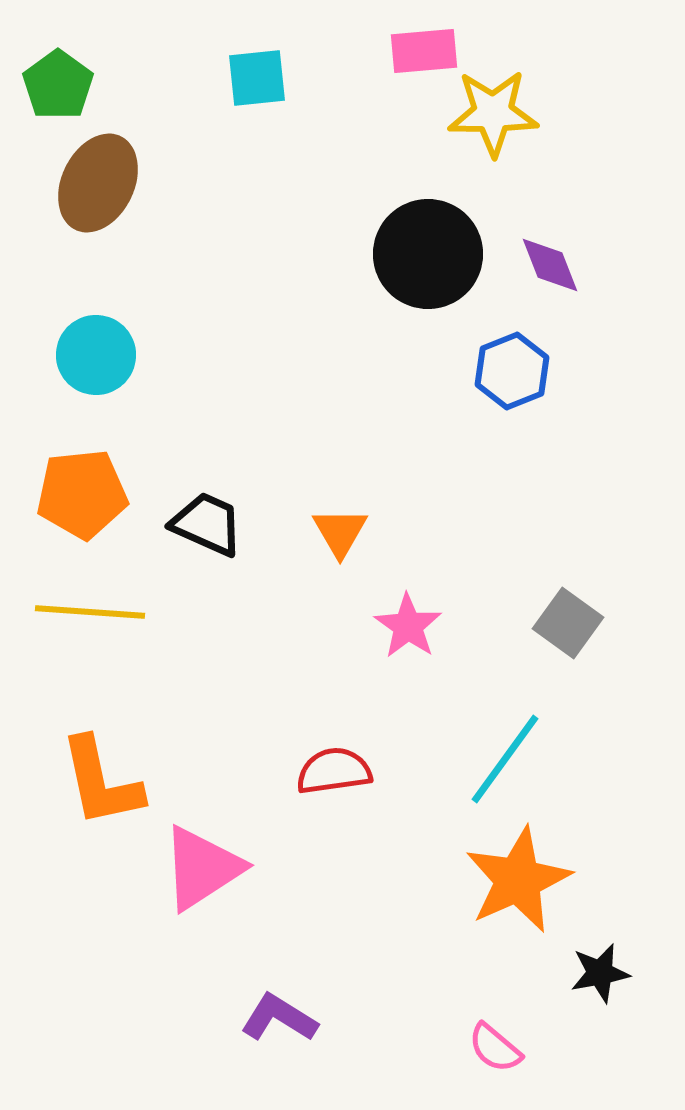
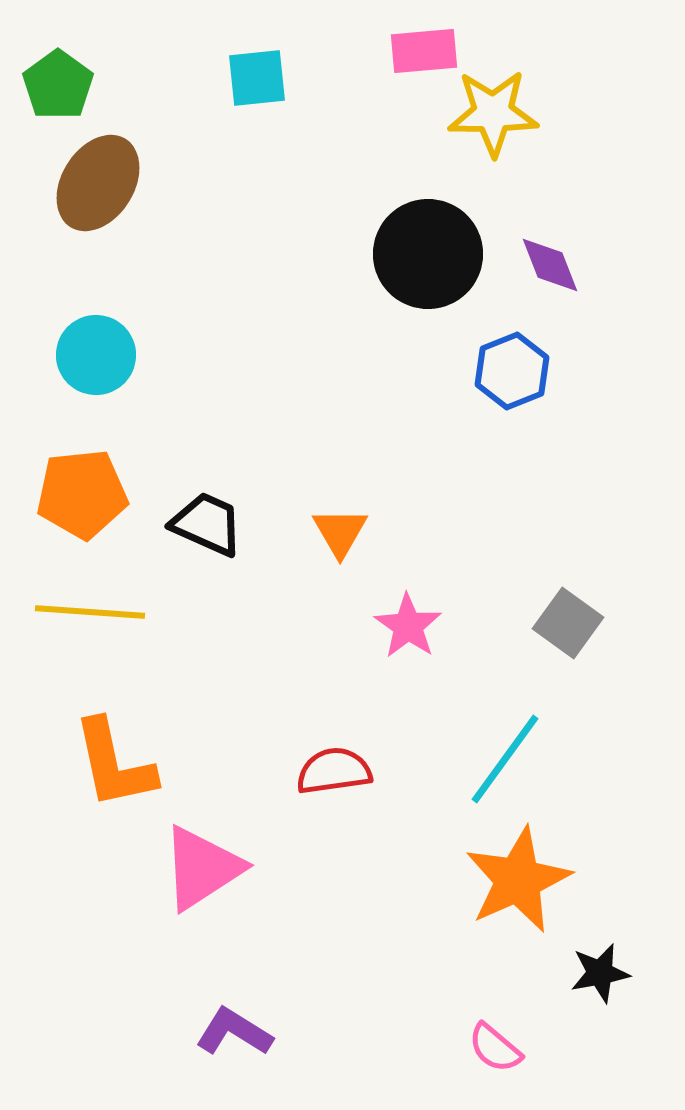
brown ellipse: rotated 6 degrees clockwise
orange L-shape: moved 13 px right, 18 px up
purple L-shape: moved 45 px left, 14 px down
